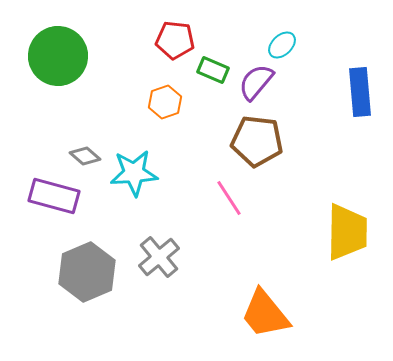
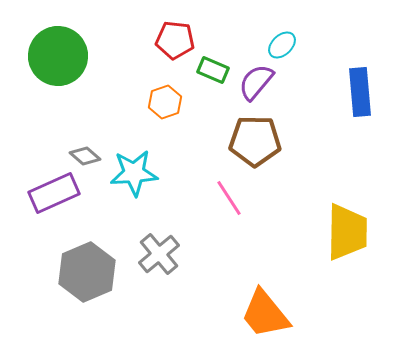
brown pentagon: moved 2 px left; rotated 6 degrees counterclockwise
purple rectangle: moved 3 px up; rotated 39 degrees counterclockwise
gray cross: moved 3 px up
